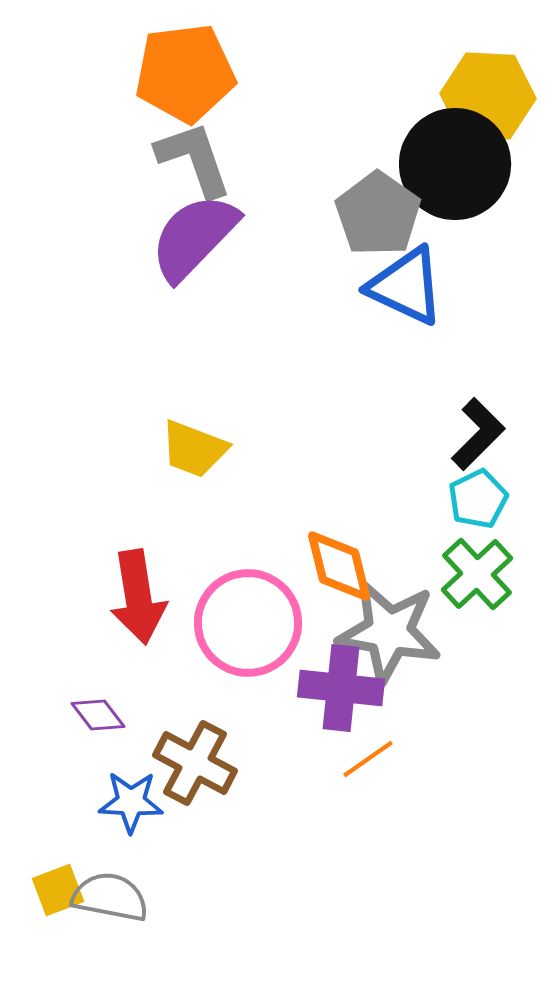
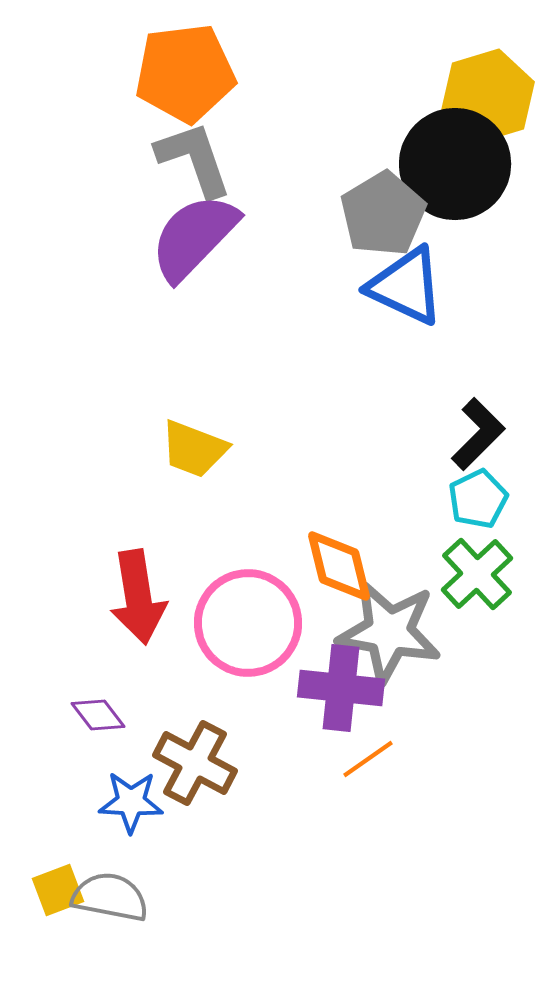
yellow hexagon: rotated 20 degrees counterclockwise
gray pentagon: moved 5 px right; rotated 6 degrees clockwise
